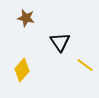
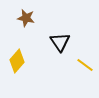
yellow diamond: moved 5 px left, 9 px up
